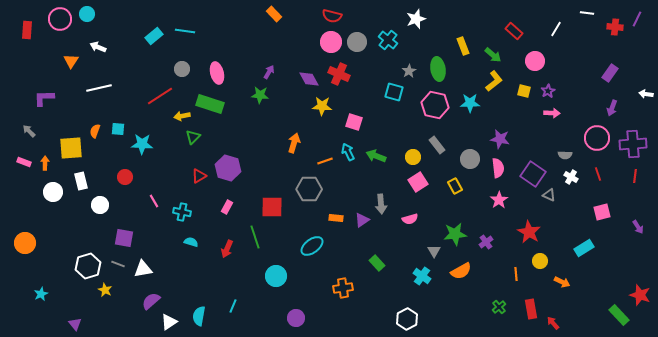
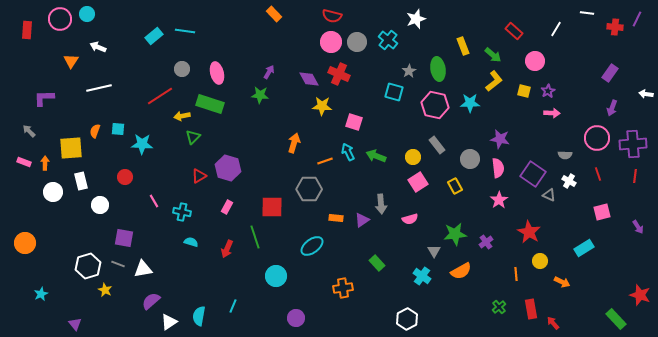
white cross at (571, 177): moved 2 px left, 4 px down
green rectangle at (619, 315): moved 3 px left, 4 px down
